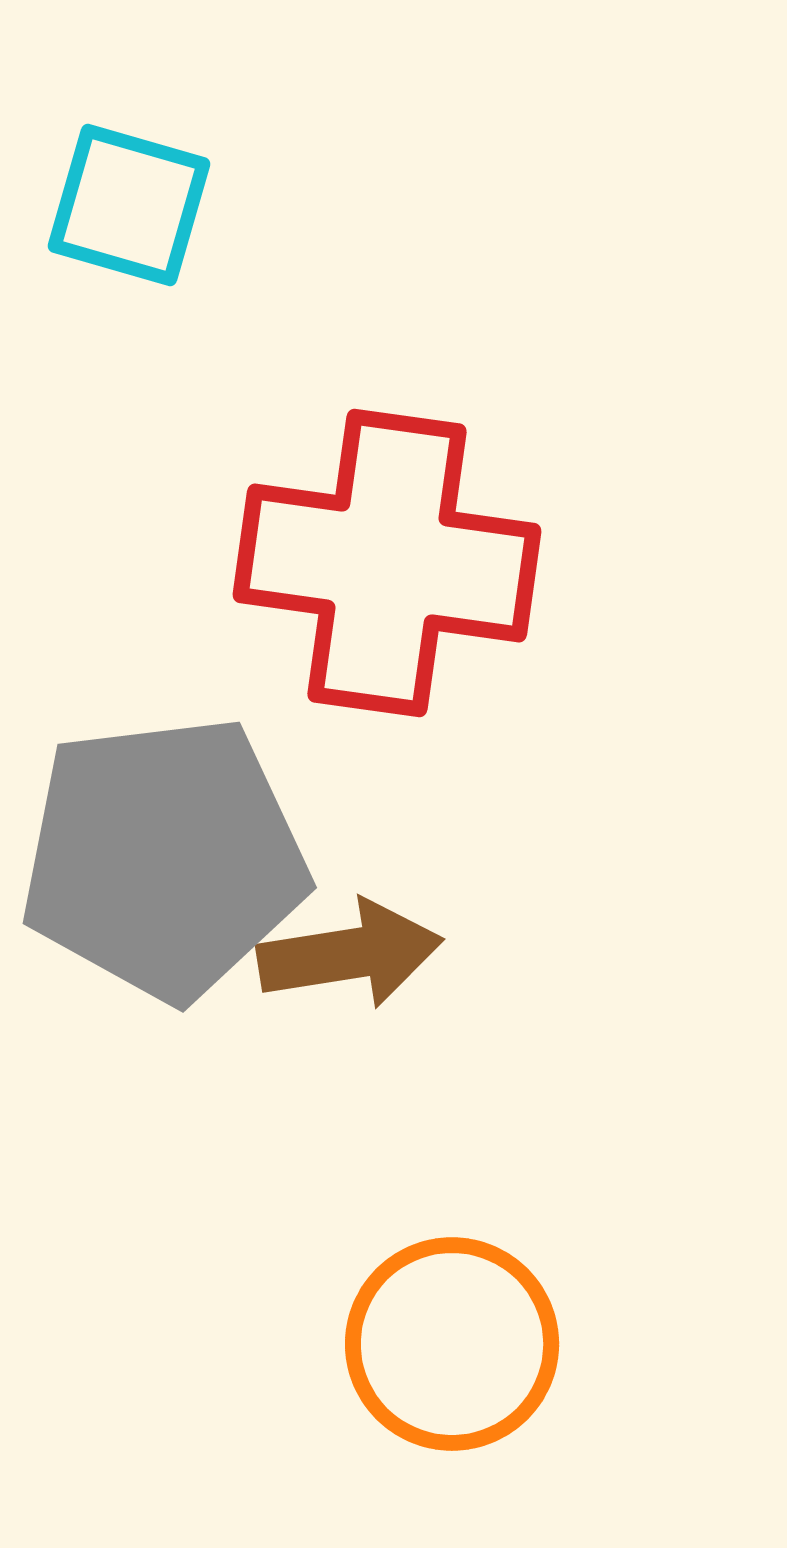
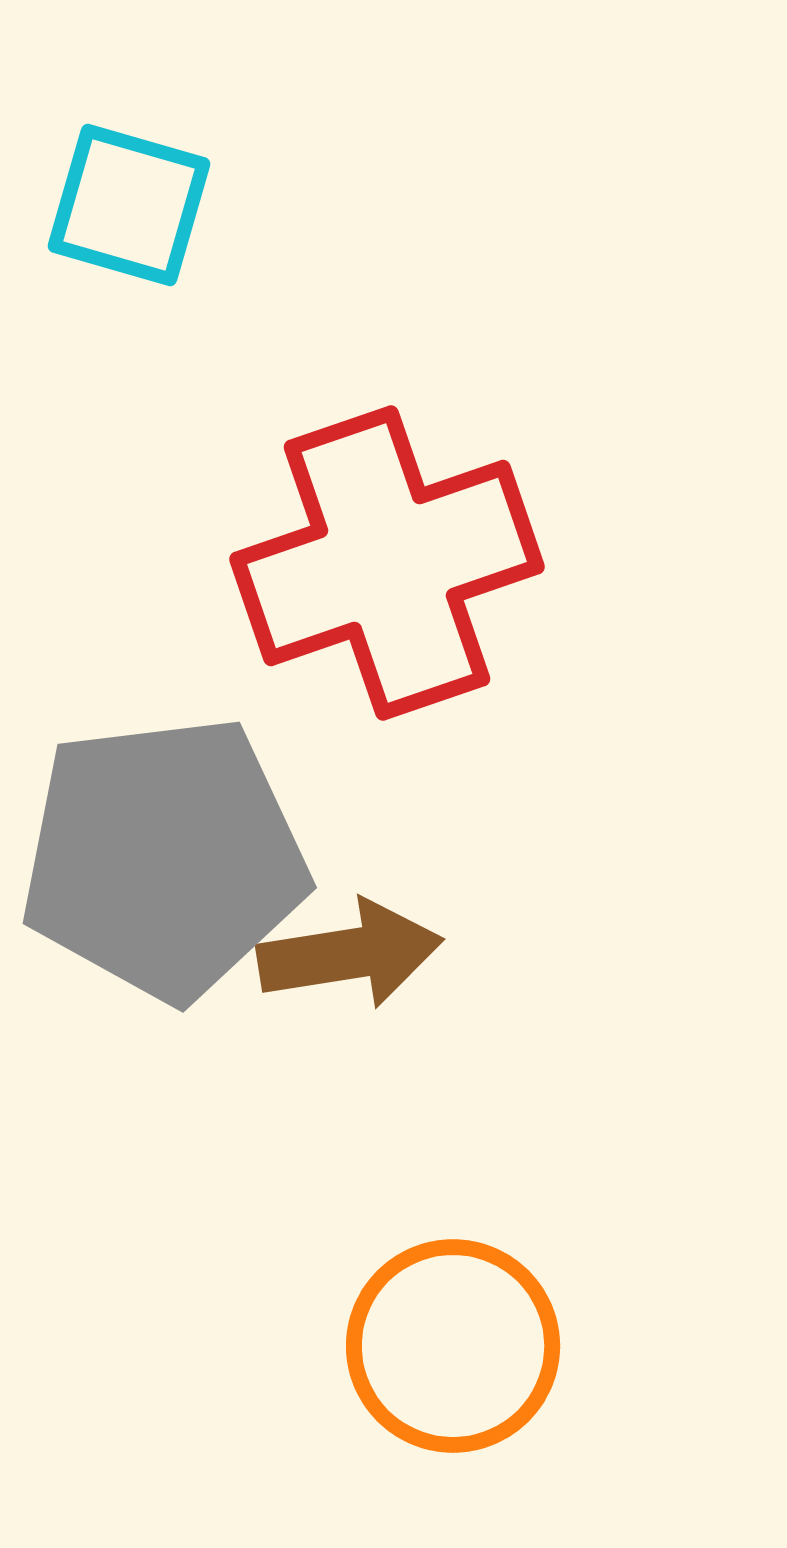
red cross: rotated 27 degrees counterclockwise
orange circle: moved 1 px right, 2 px down
